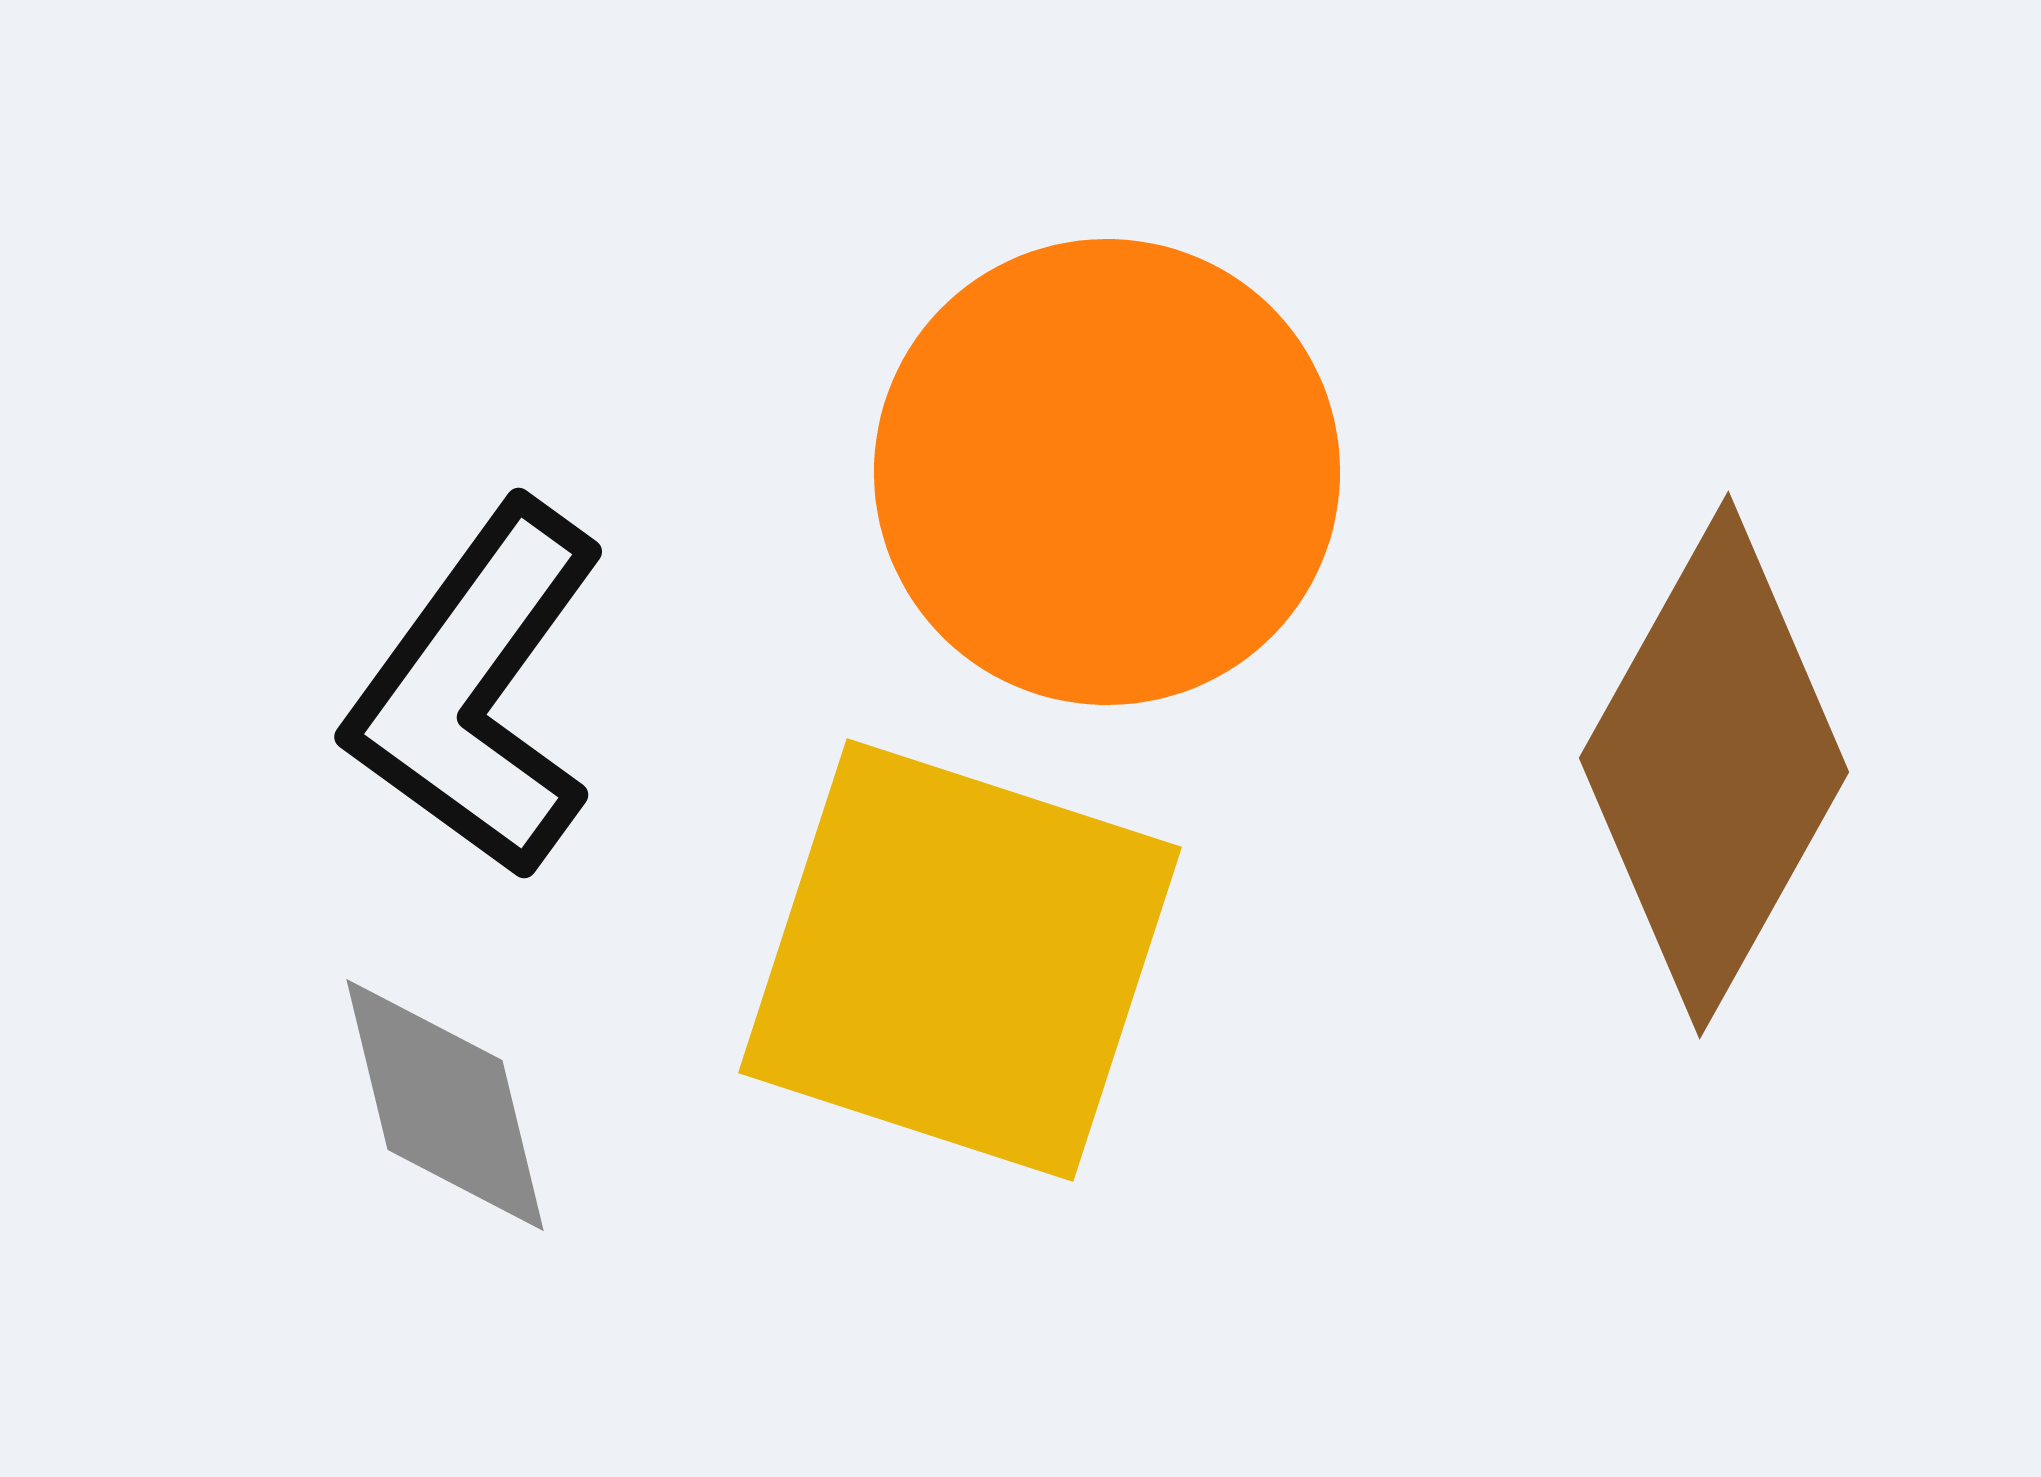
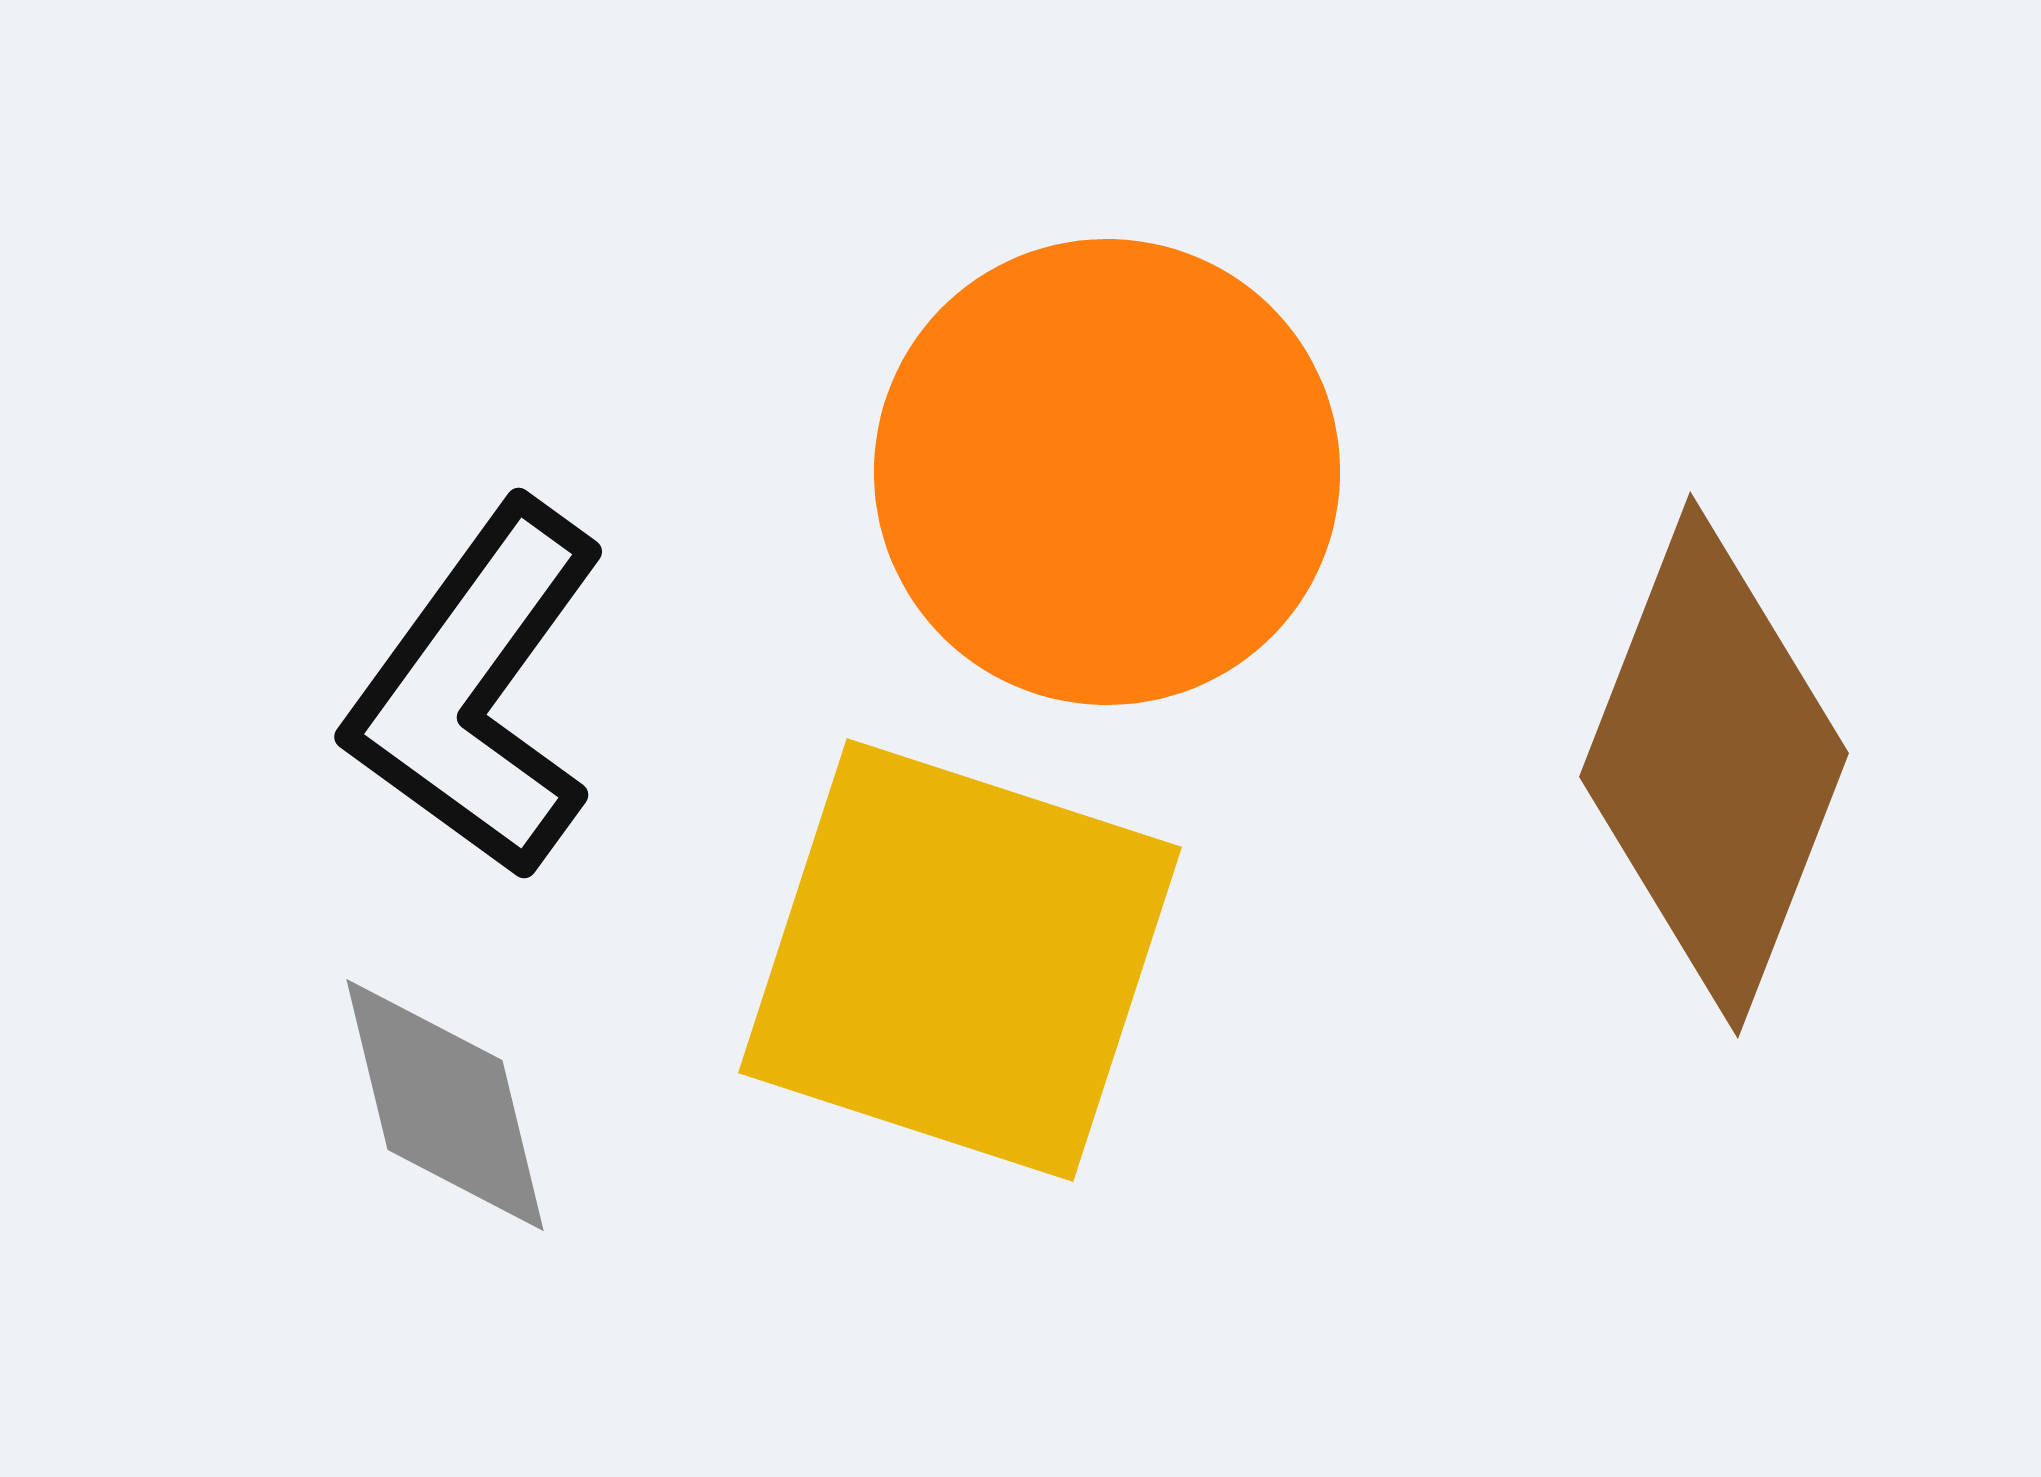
brown diamond: rotated 8 degrees counterclockwise
